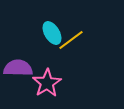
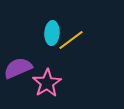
cyan ellipse: rotated 35 degrees clockwise
purple semicircle: rotated 24 degrees counterclockwise
